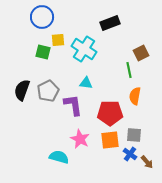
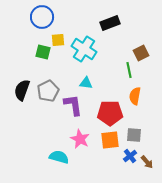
blue cross: moved 2 px down; rotated 16 degrees clockwise
